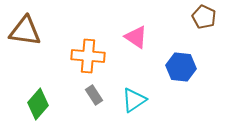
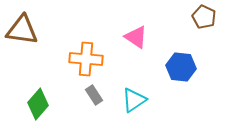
brown triangle: moved 3 px left, 1 px up
orange cross: moved 2 px left, 3 px down
